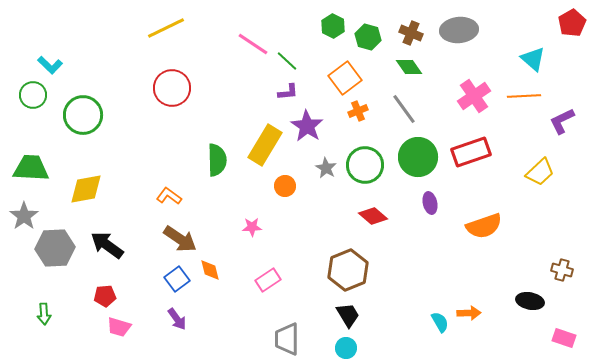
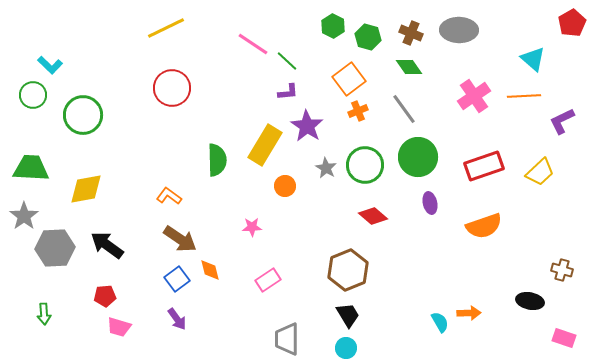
gray ellipse at (459, 30): rotated 6 degrees clockwise
orange square at (345, 78): moved 4 px right, 1 px down
red rectangle at (471, 152): moved 13 px right, 14 px down
